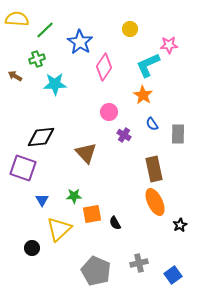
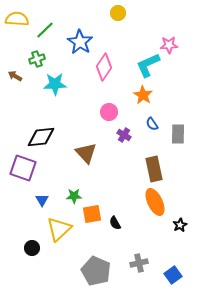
yellow circle: moved 12 px left, 16 px up
